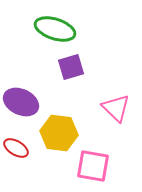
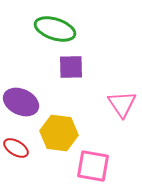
purple square: rotated 16 degrees clockwise
pink triangle: moved 6 px right, 4 px up; rotated 12 degrees clockwise
